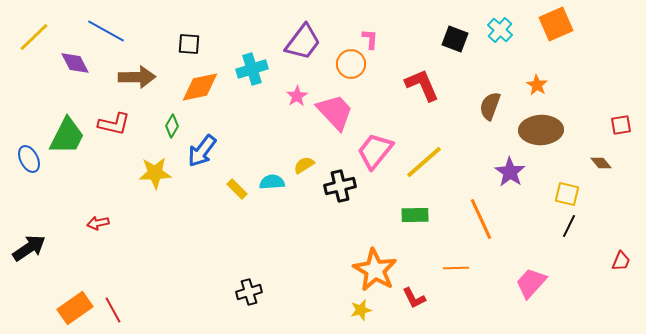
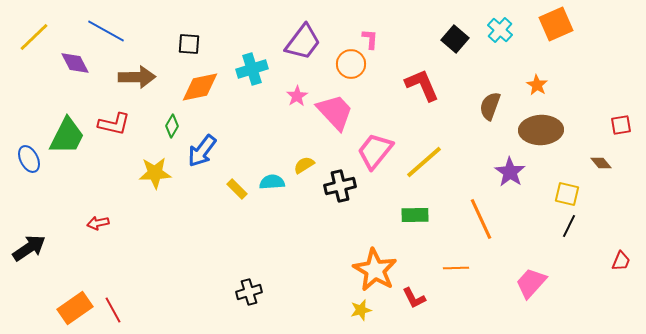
black square at (455, 39): rotated 20 degrees clockwise
